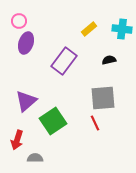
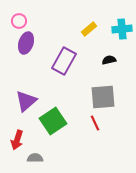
cyan cross: rotated 12 degrees counterclockwise
purple rectangle: rotated 8 degrees counterclockwise
gray square: moved 1 px up
